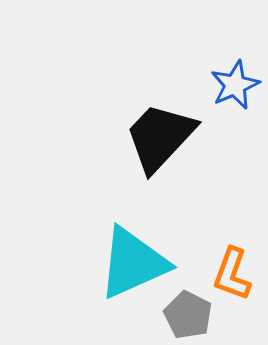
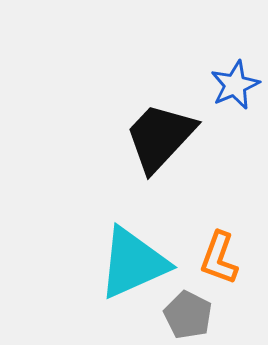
orange L-shape: moved 13 px left, 16 px up
